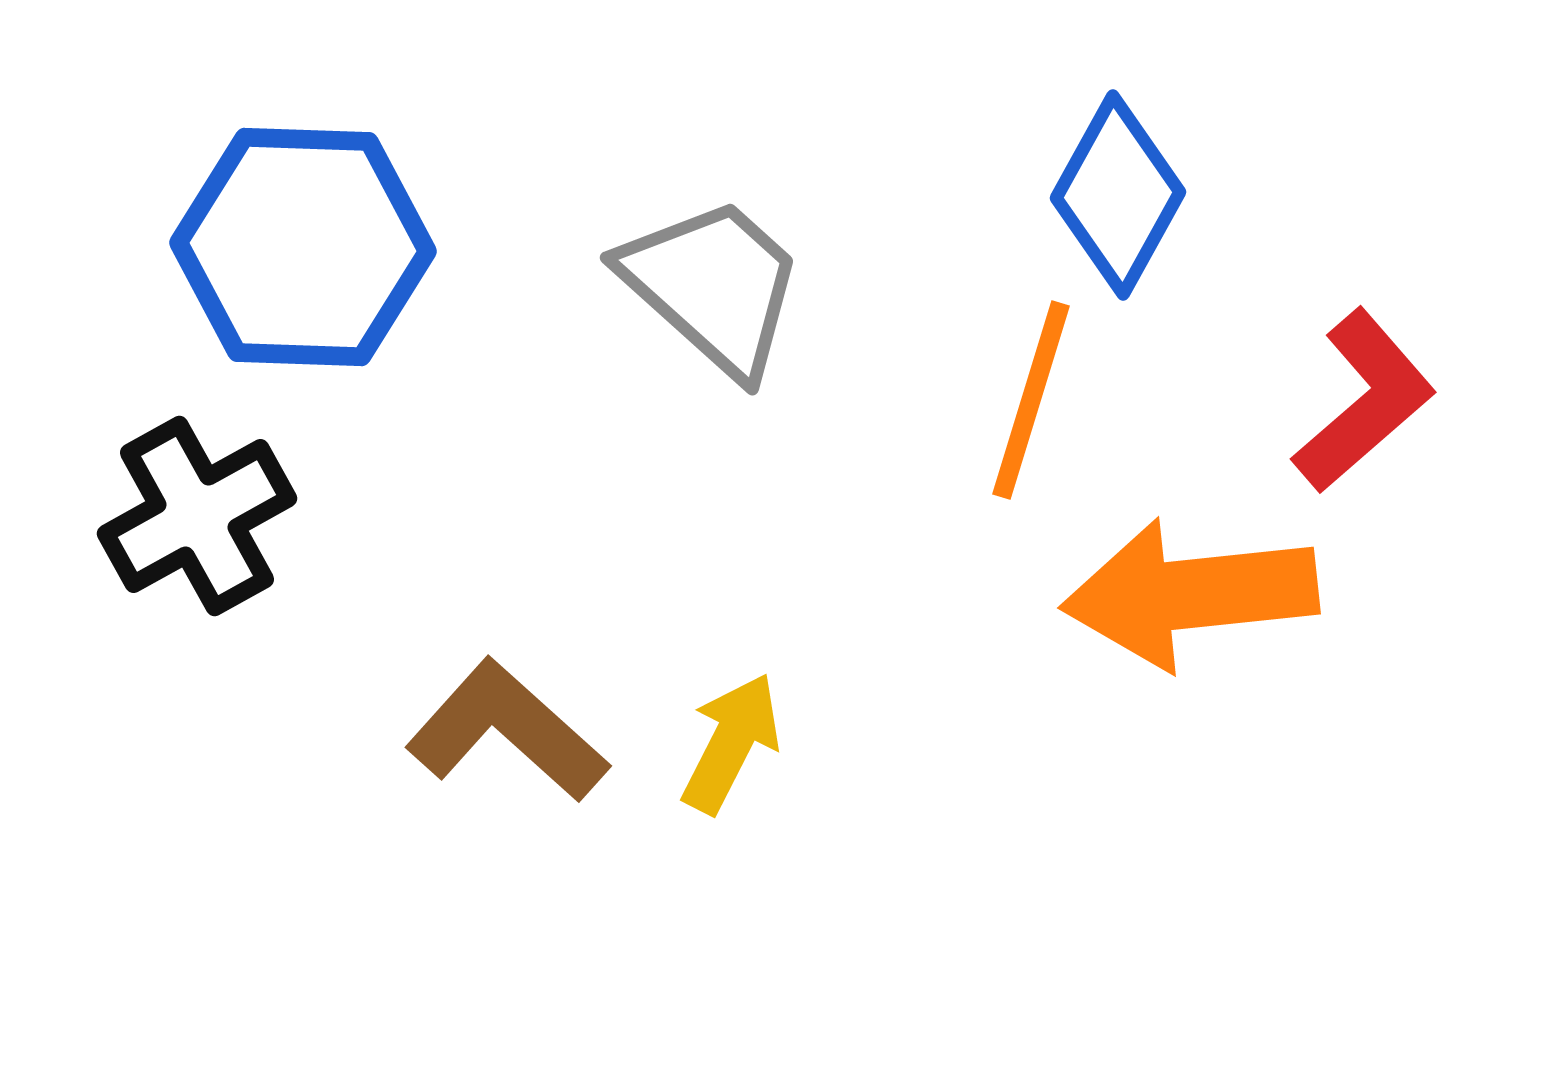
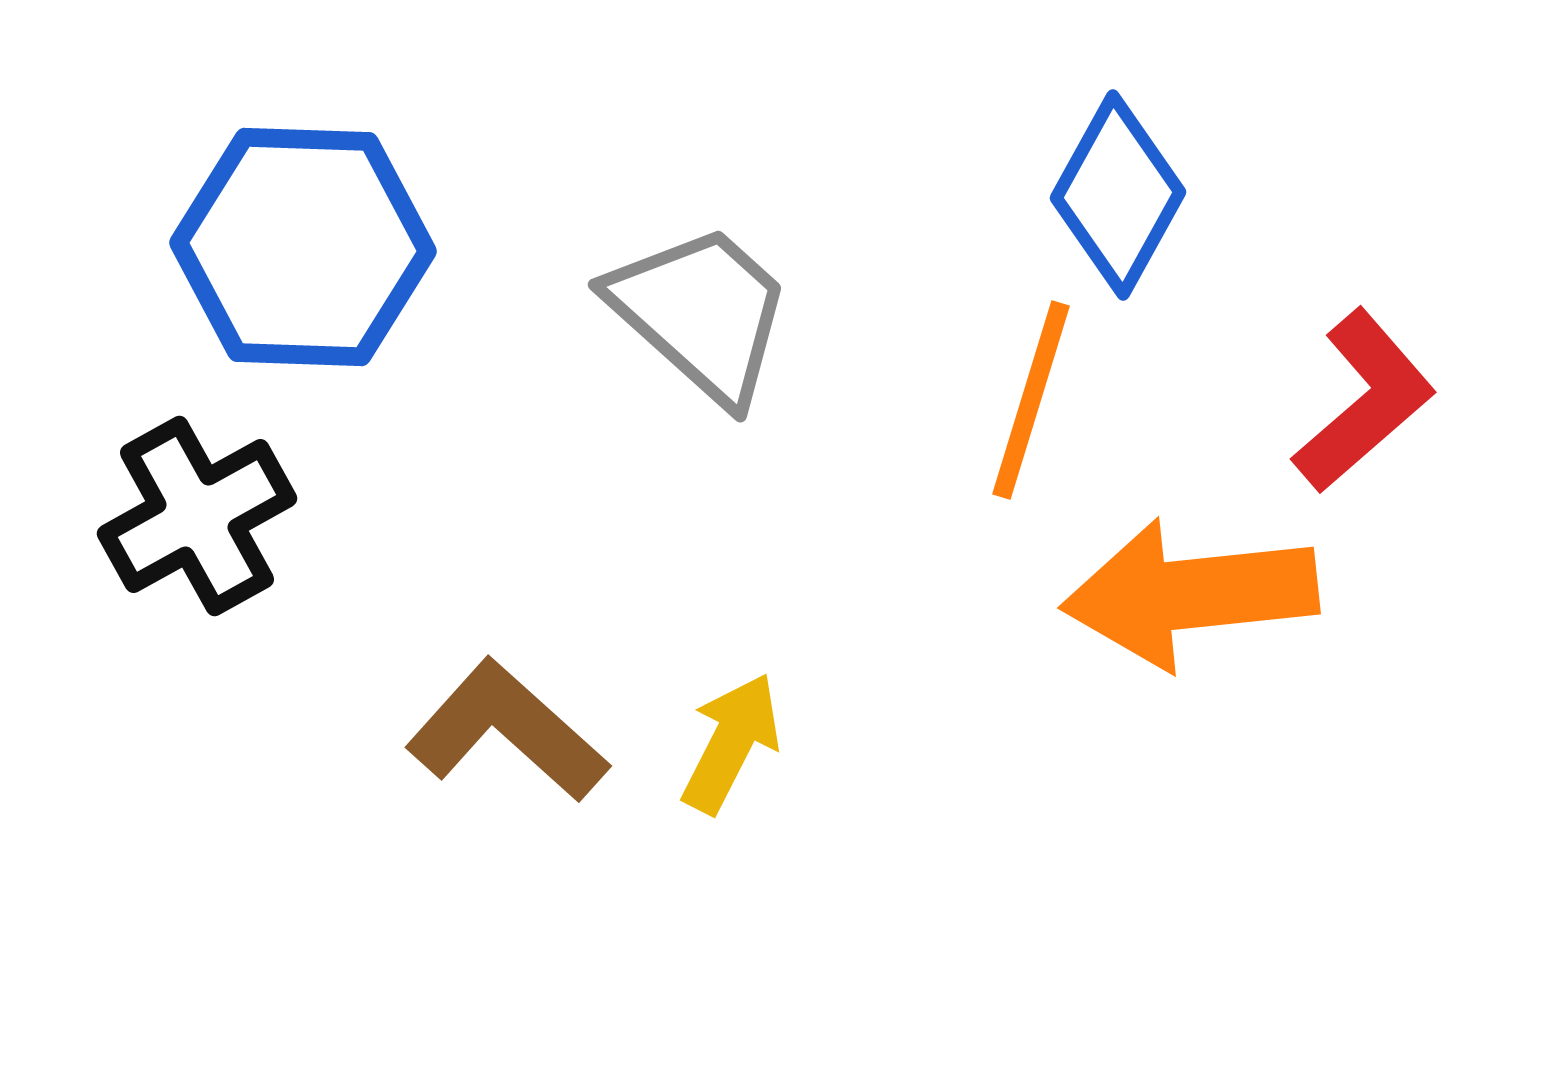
gray trapezoid: moved 12 px left, 27 px down
